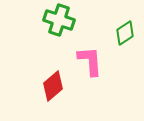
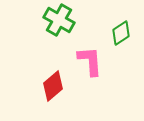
green cross: rotated 12 degrees clockwise
green diamond: moved 4 px left
